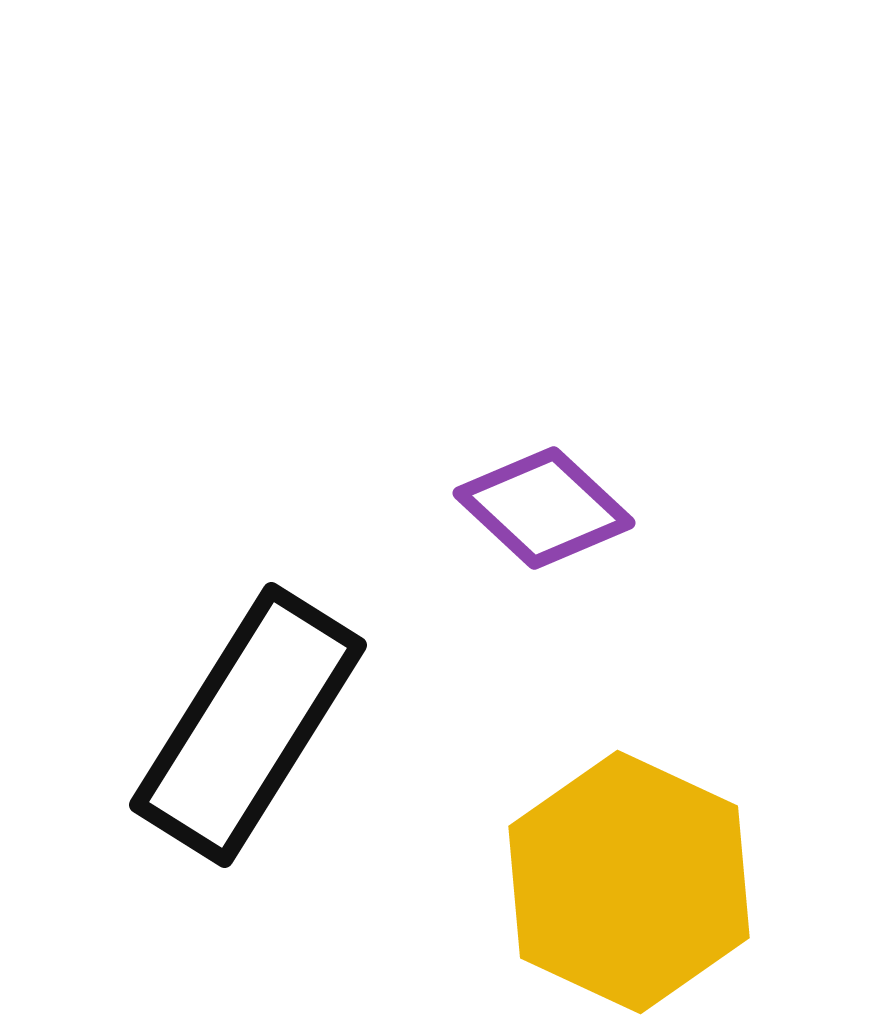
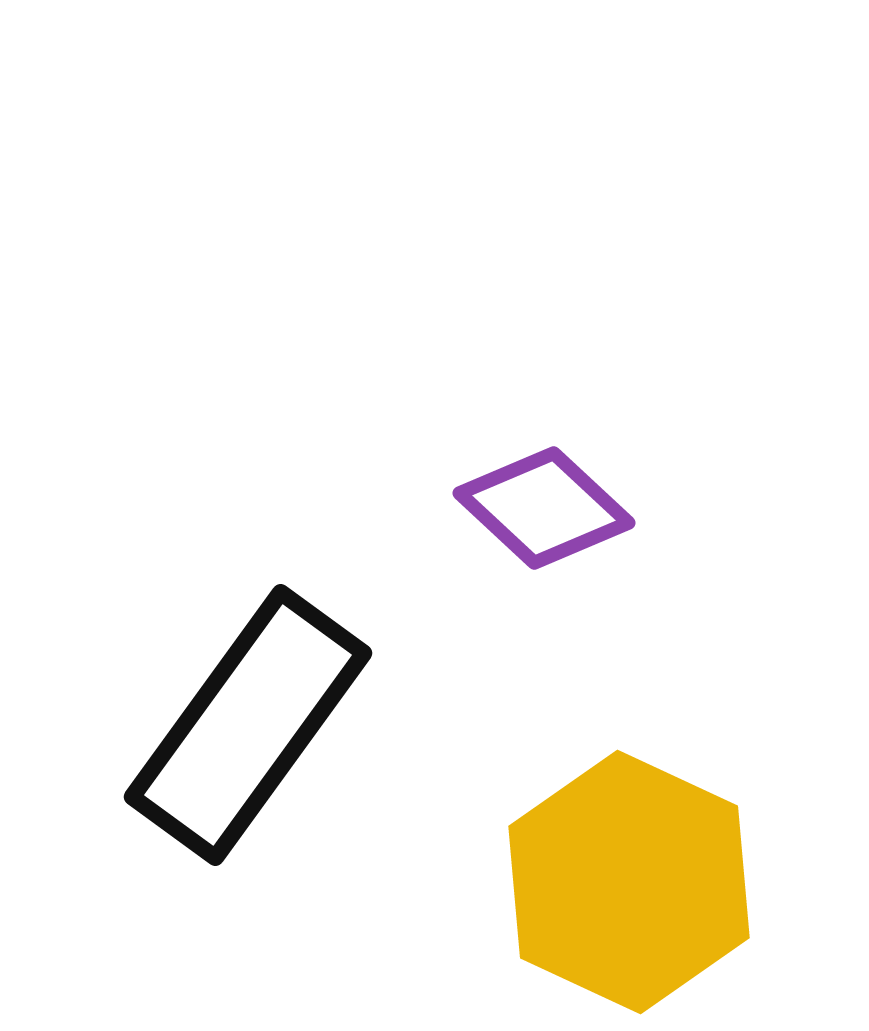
black rectangle: rotated 4 degrees clockwise
